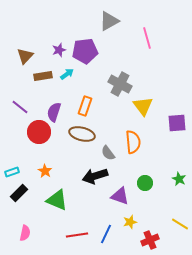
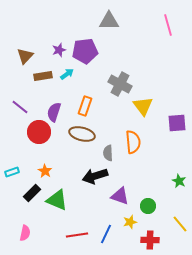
gray triangle: rotated 30 degrees clockwise
pink line: moved 21 px right, 13 px up
gray semicircle: rotated 35 degrees clockwise
green star: moved 2 px down
green circle: moved 3 px right, 23 px down
black rectangle: moved 13 px right
yellow line: rotated 18 degrees clockwise
red cross: rotated 24 degrees clockwise
